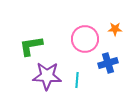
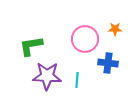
blue cross: rotated 24 degrees clockwise
